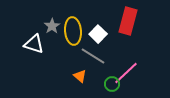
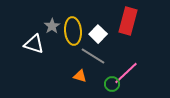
orange triangle: rotated 24 degrees counterclockwise
